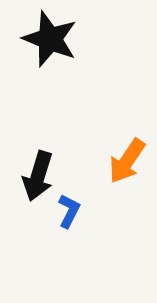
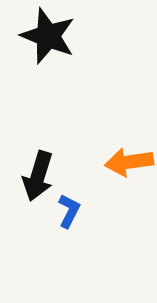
black star: moved 2 px left, 3 px up
orange arrow: moved 2 px right, 1 px down; rotated 48 degrees clockwise
